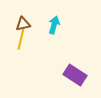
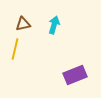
yellow line: moved 6 px left, 10 px down
purple rectangle: rotated 55 degrees counterclockwise
